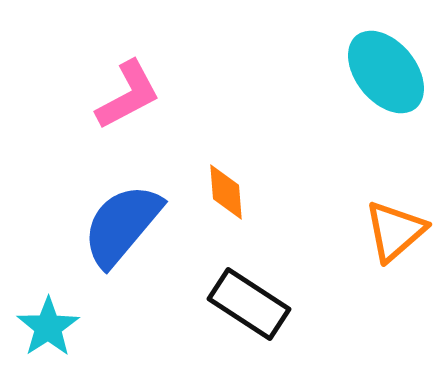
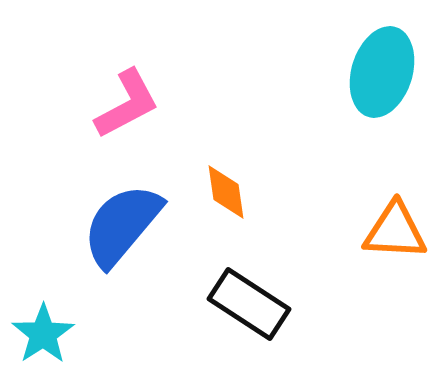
cyan ellipse: moved 4 px left; rotated 56 degrees clockwise
pink L-shape: moved 1 px left, 9 px down
orange diamond: rotated 4 degrees counterclockwise
orange triangle: rotated 44 degrees clockwise
cyan star: moved 5 px left, 7 px down
